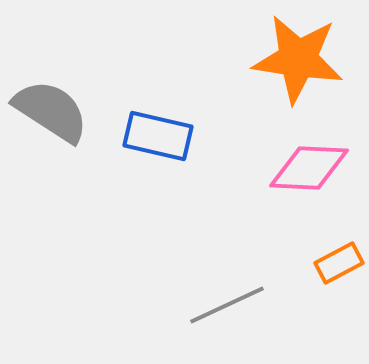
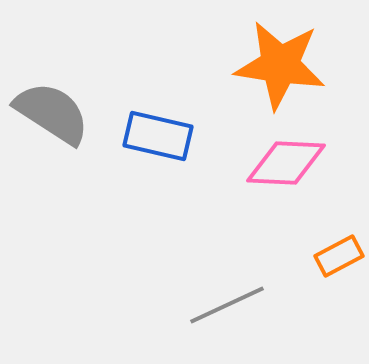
orange star: moved 18 px left, 6 px down
gray semicircle: moved 1 px right, 2 px down
pink diamond: moved 23 px left, 5 px up
orange rectangle: moved 7 px up
